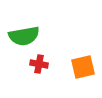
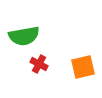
red cross: rotated 18 degrees clockwise
